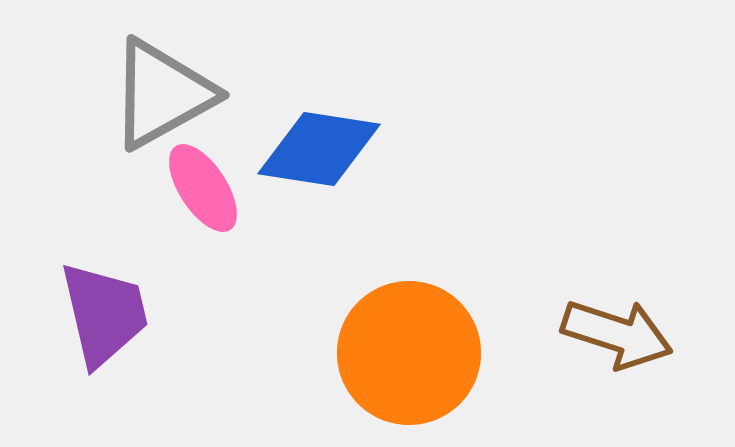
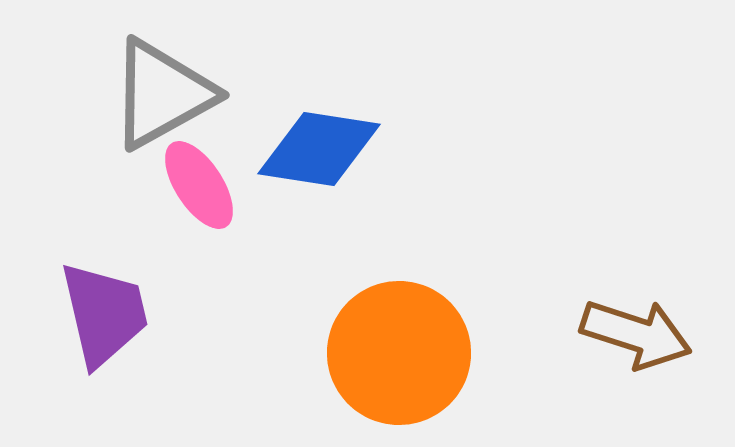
pink ellipse: moved 4 px left, 3 px up
brown arrow: moved 19 px right
orange circle: moved 10 px left
